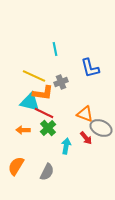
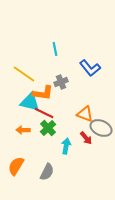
blue L-shape: rotated 25 degrees counterclockwise
yellow line: moved 10 px left, 2 px up; rotated 10 degrees clockwise
